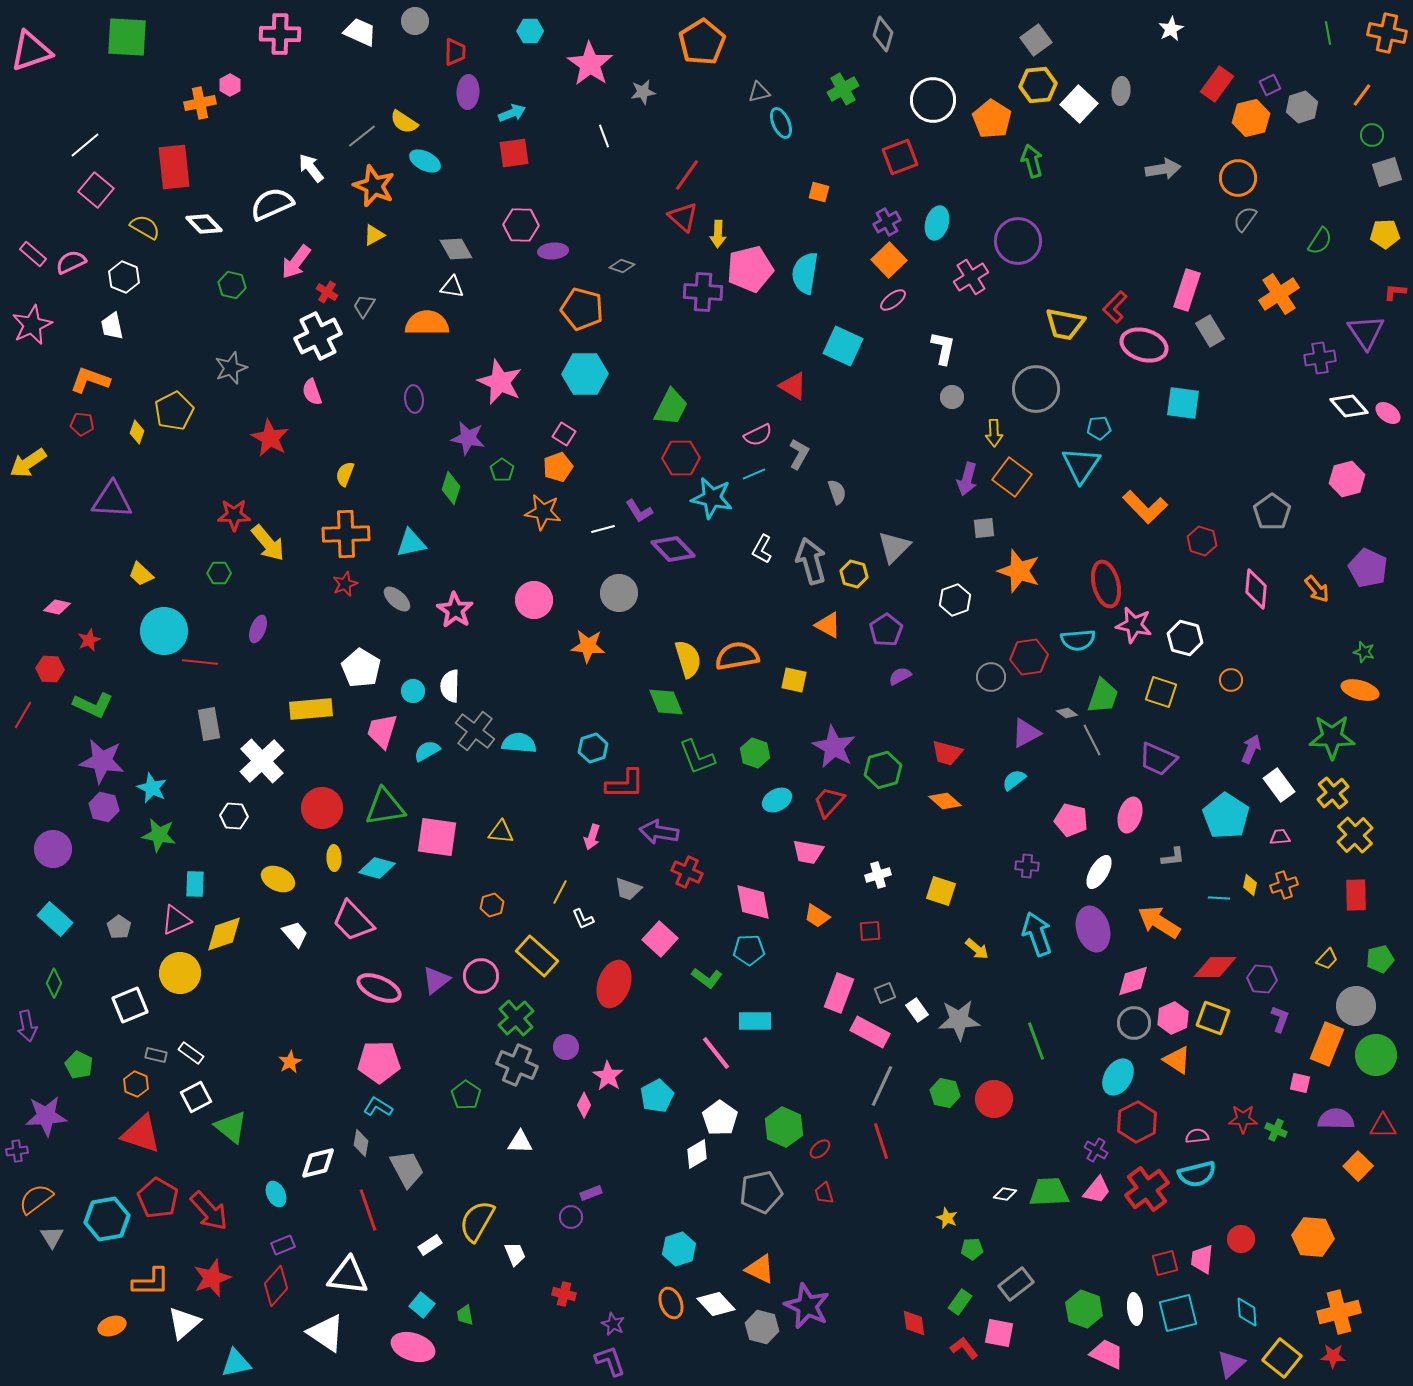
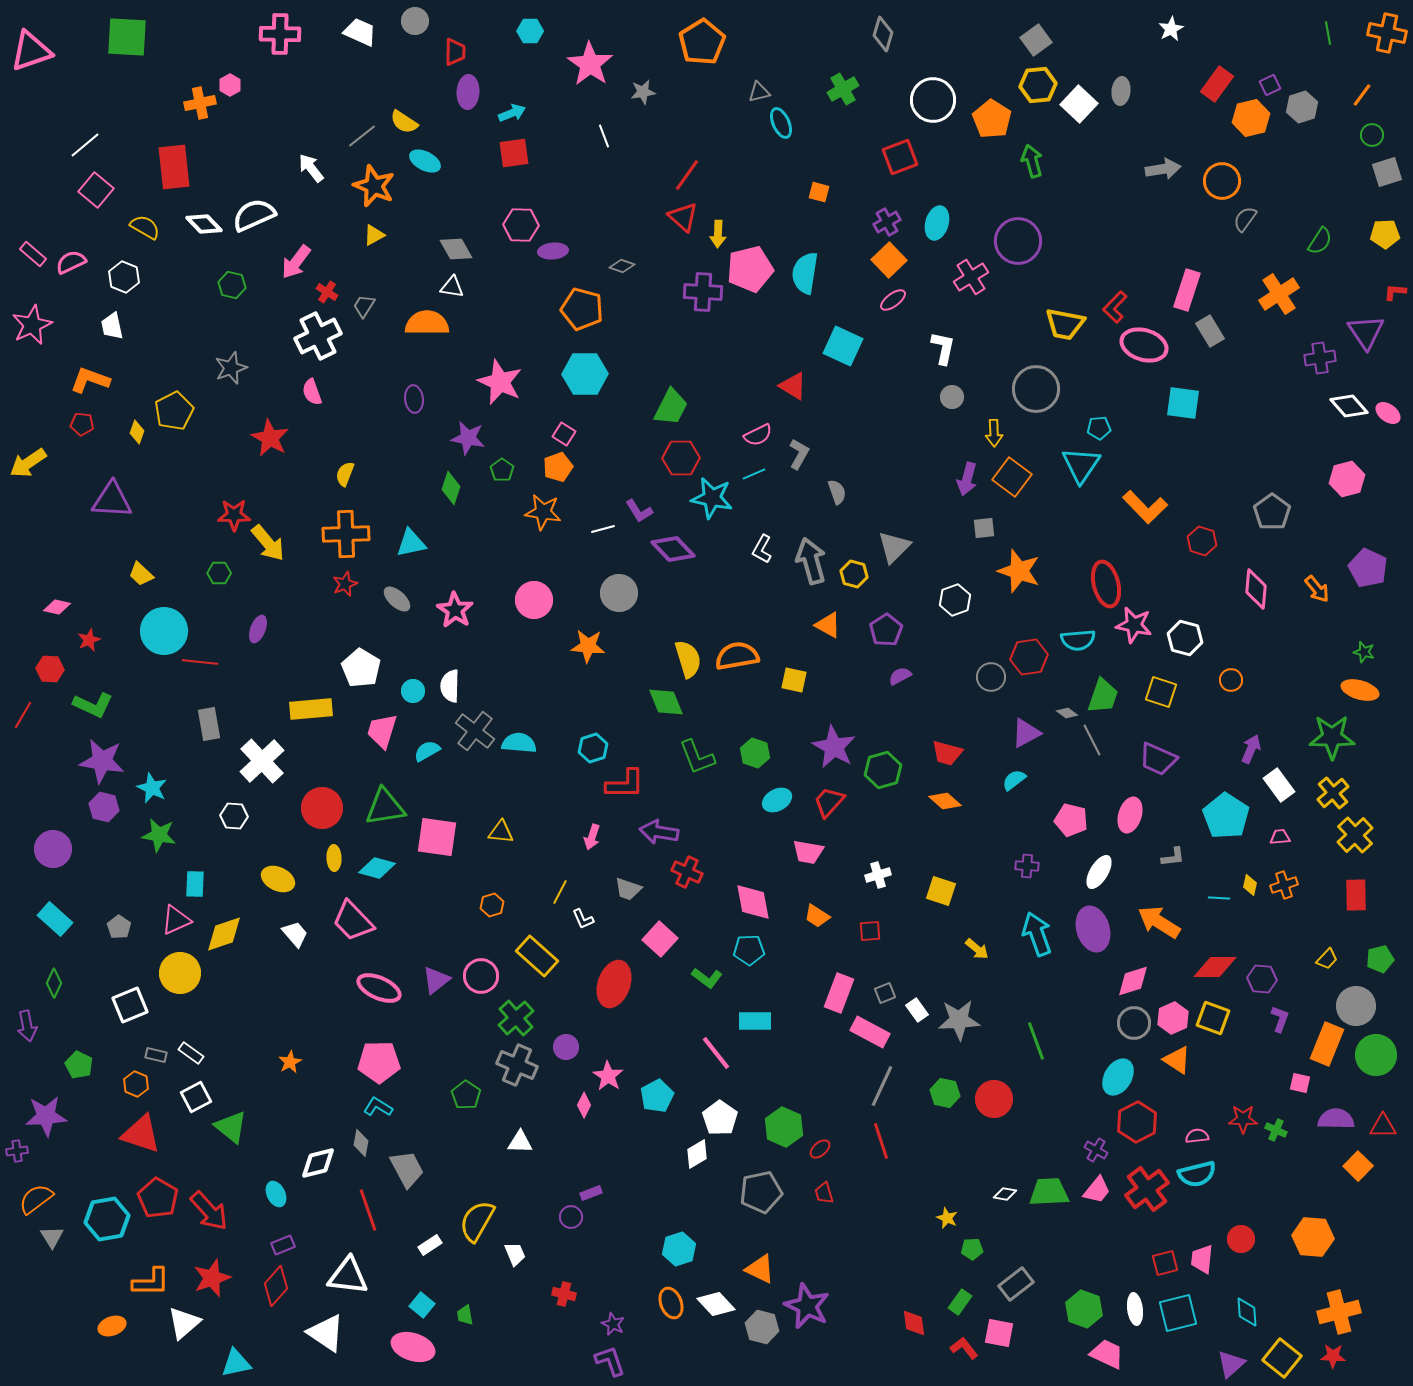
orange circle at (1238, 178): moved 16 px left, 3 px down
white semicircle at (272, 204): moved 18 px left, 11 px down
